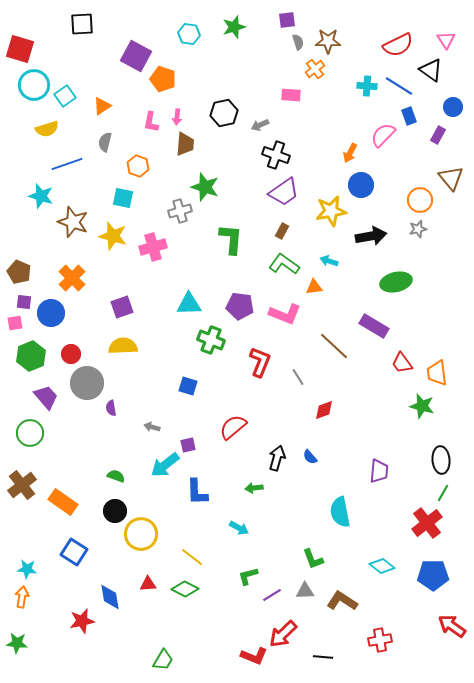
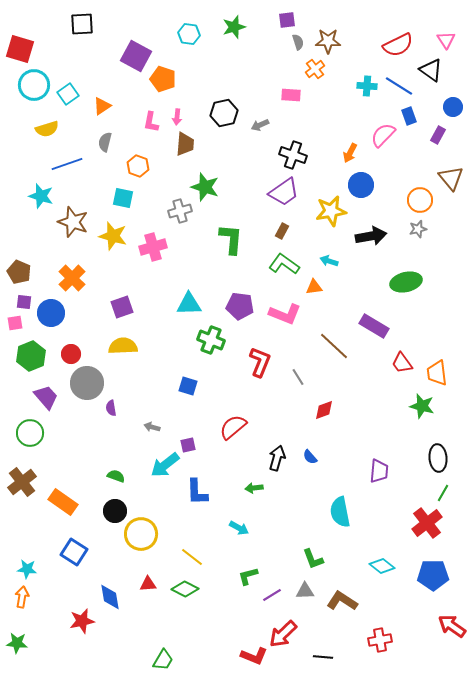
cyan square at (65, 96): moved 3 px right, 2 px up
black cross at (276, 155): moved 17 px right
green ellipse at (396, 282): moved 10 px right
black ellipse at (441, 460): moved 3 px left, 2 px up
brown cross at (22, 485): moved 3 px up
